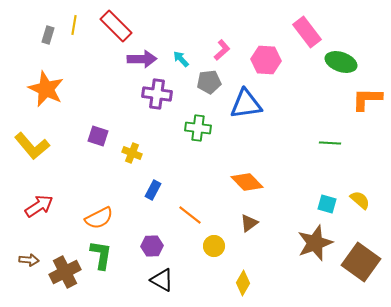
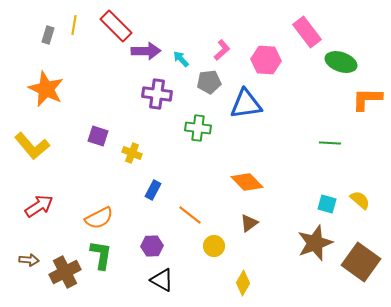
purple arrow: moved 4 px right, 8 px up
